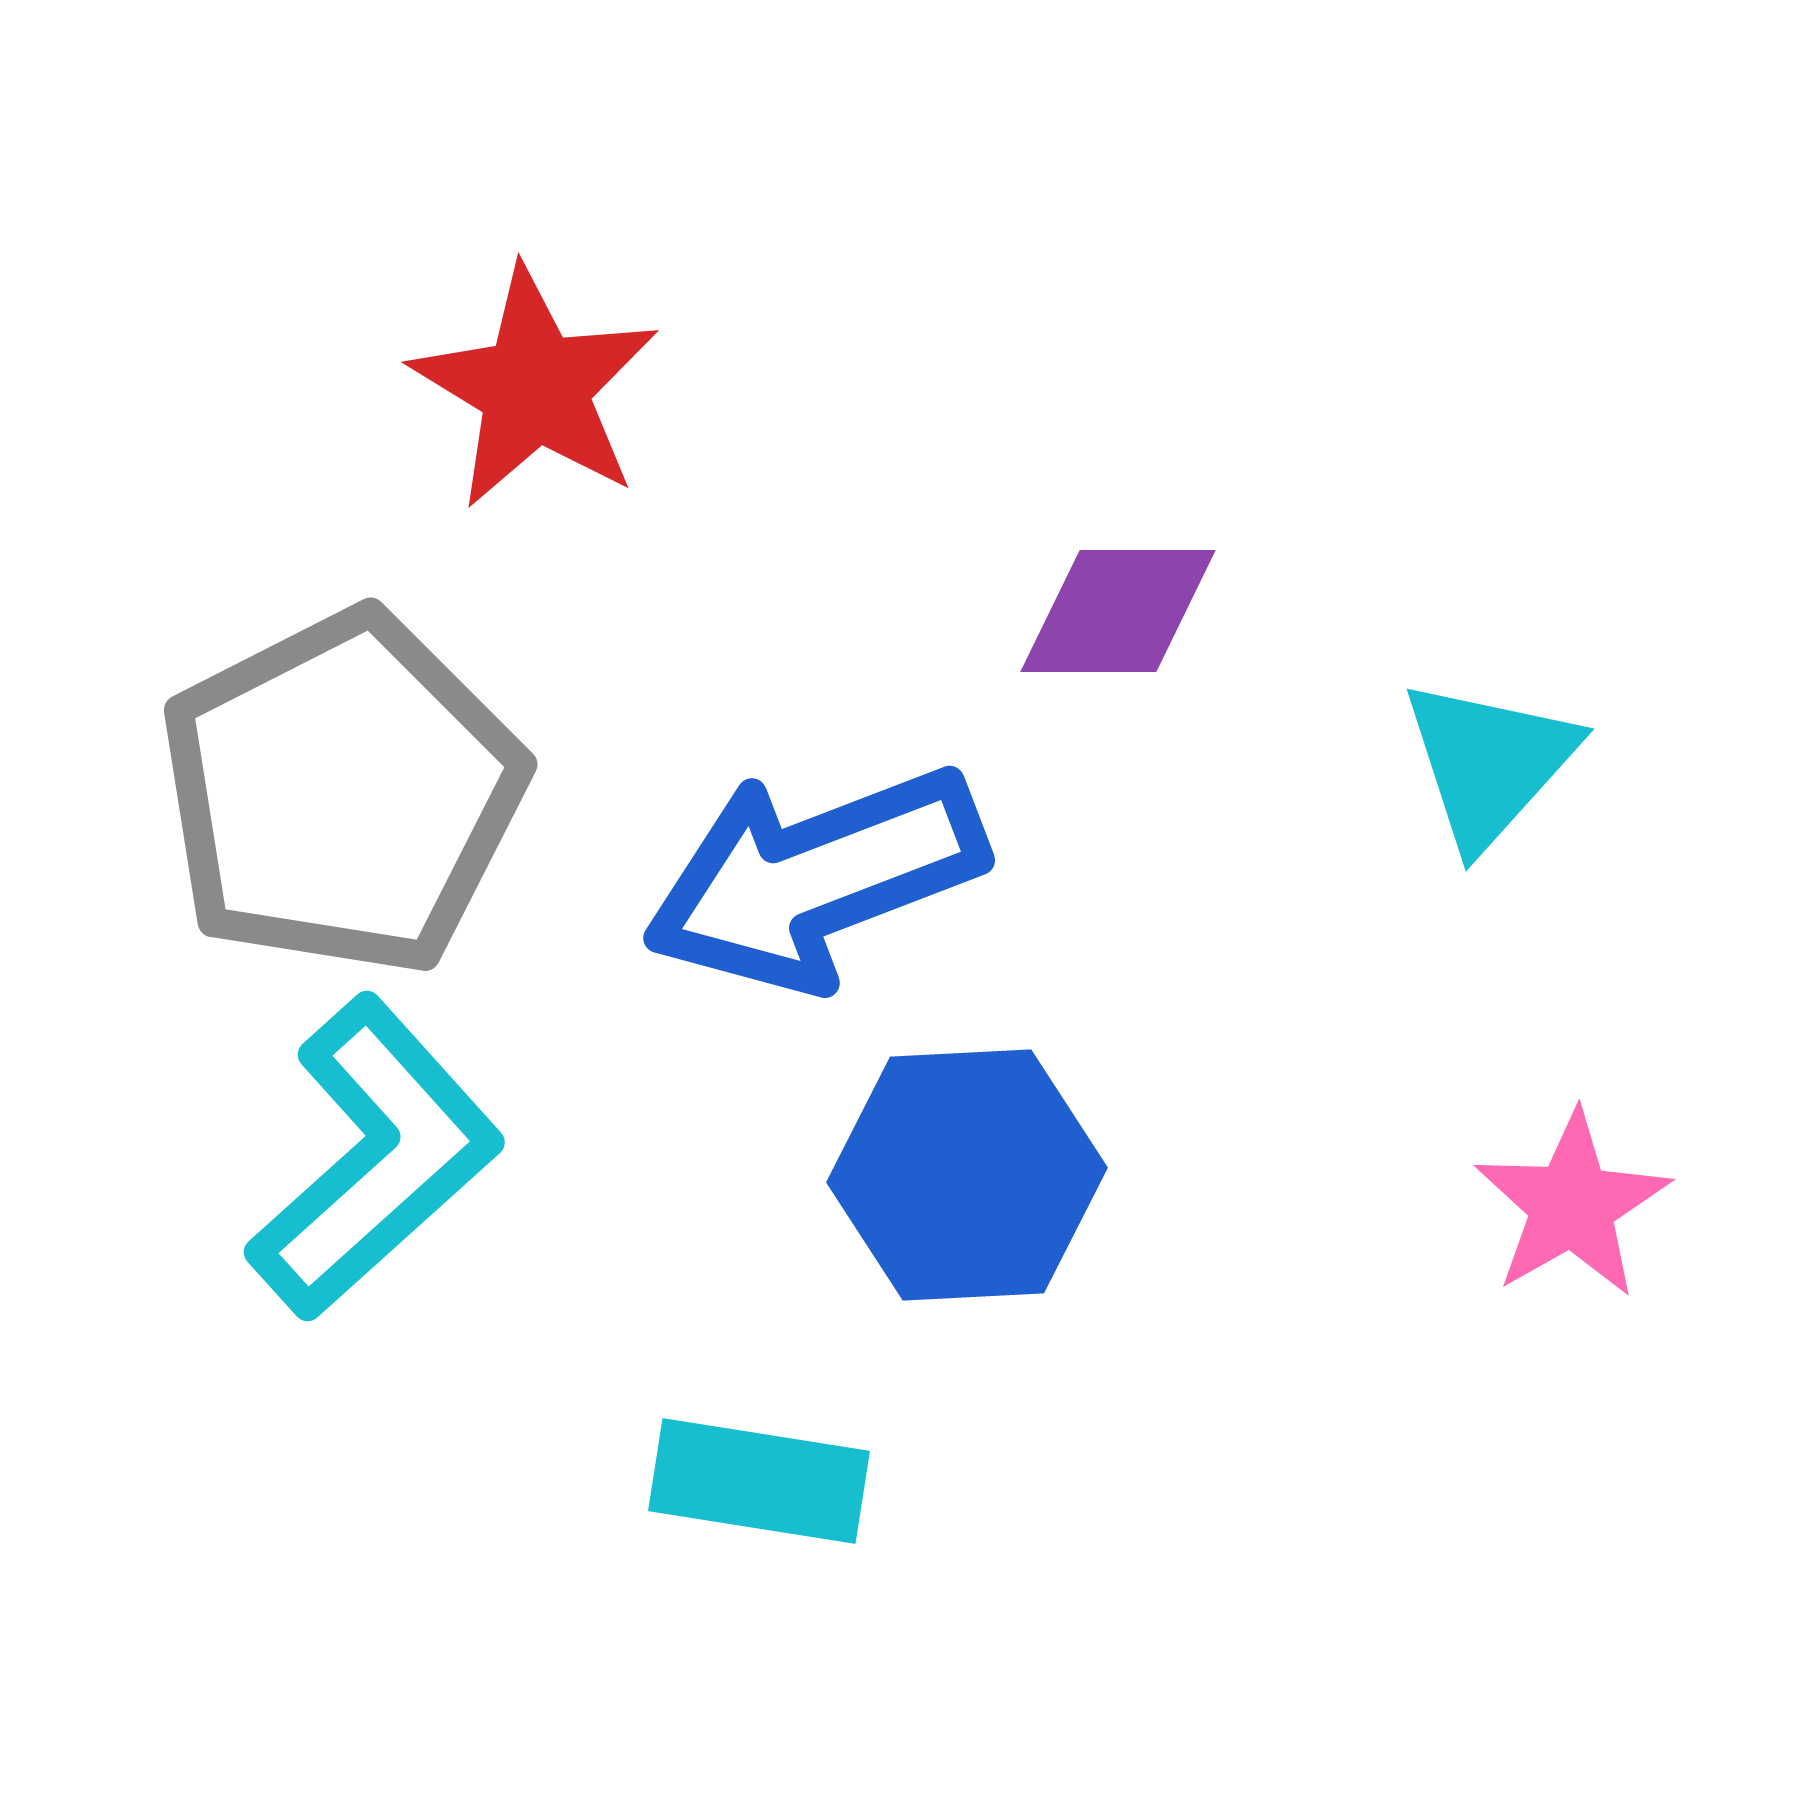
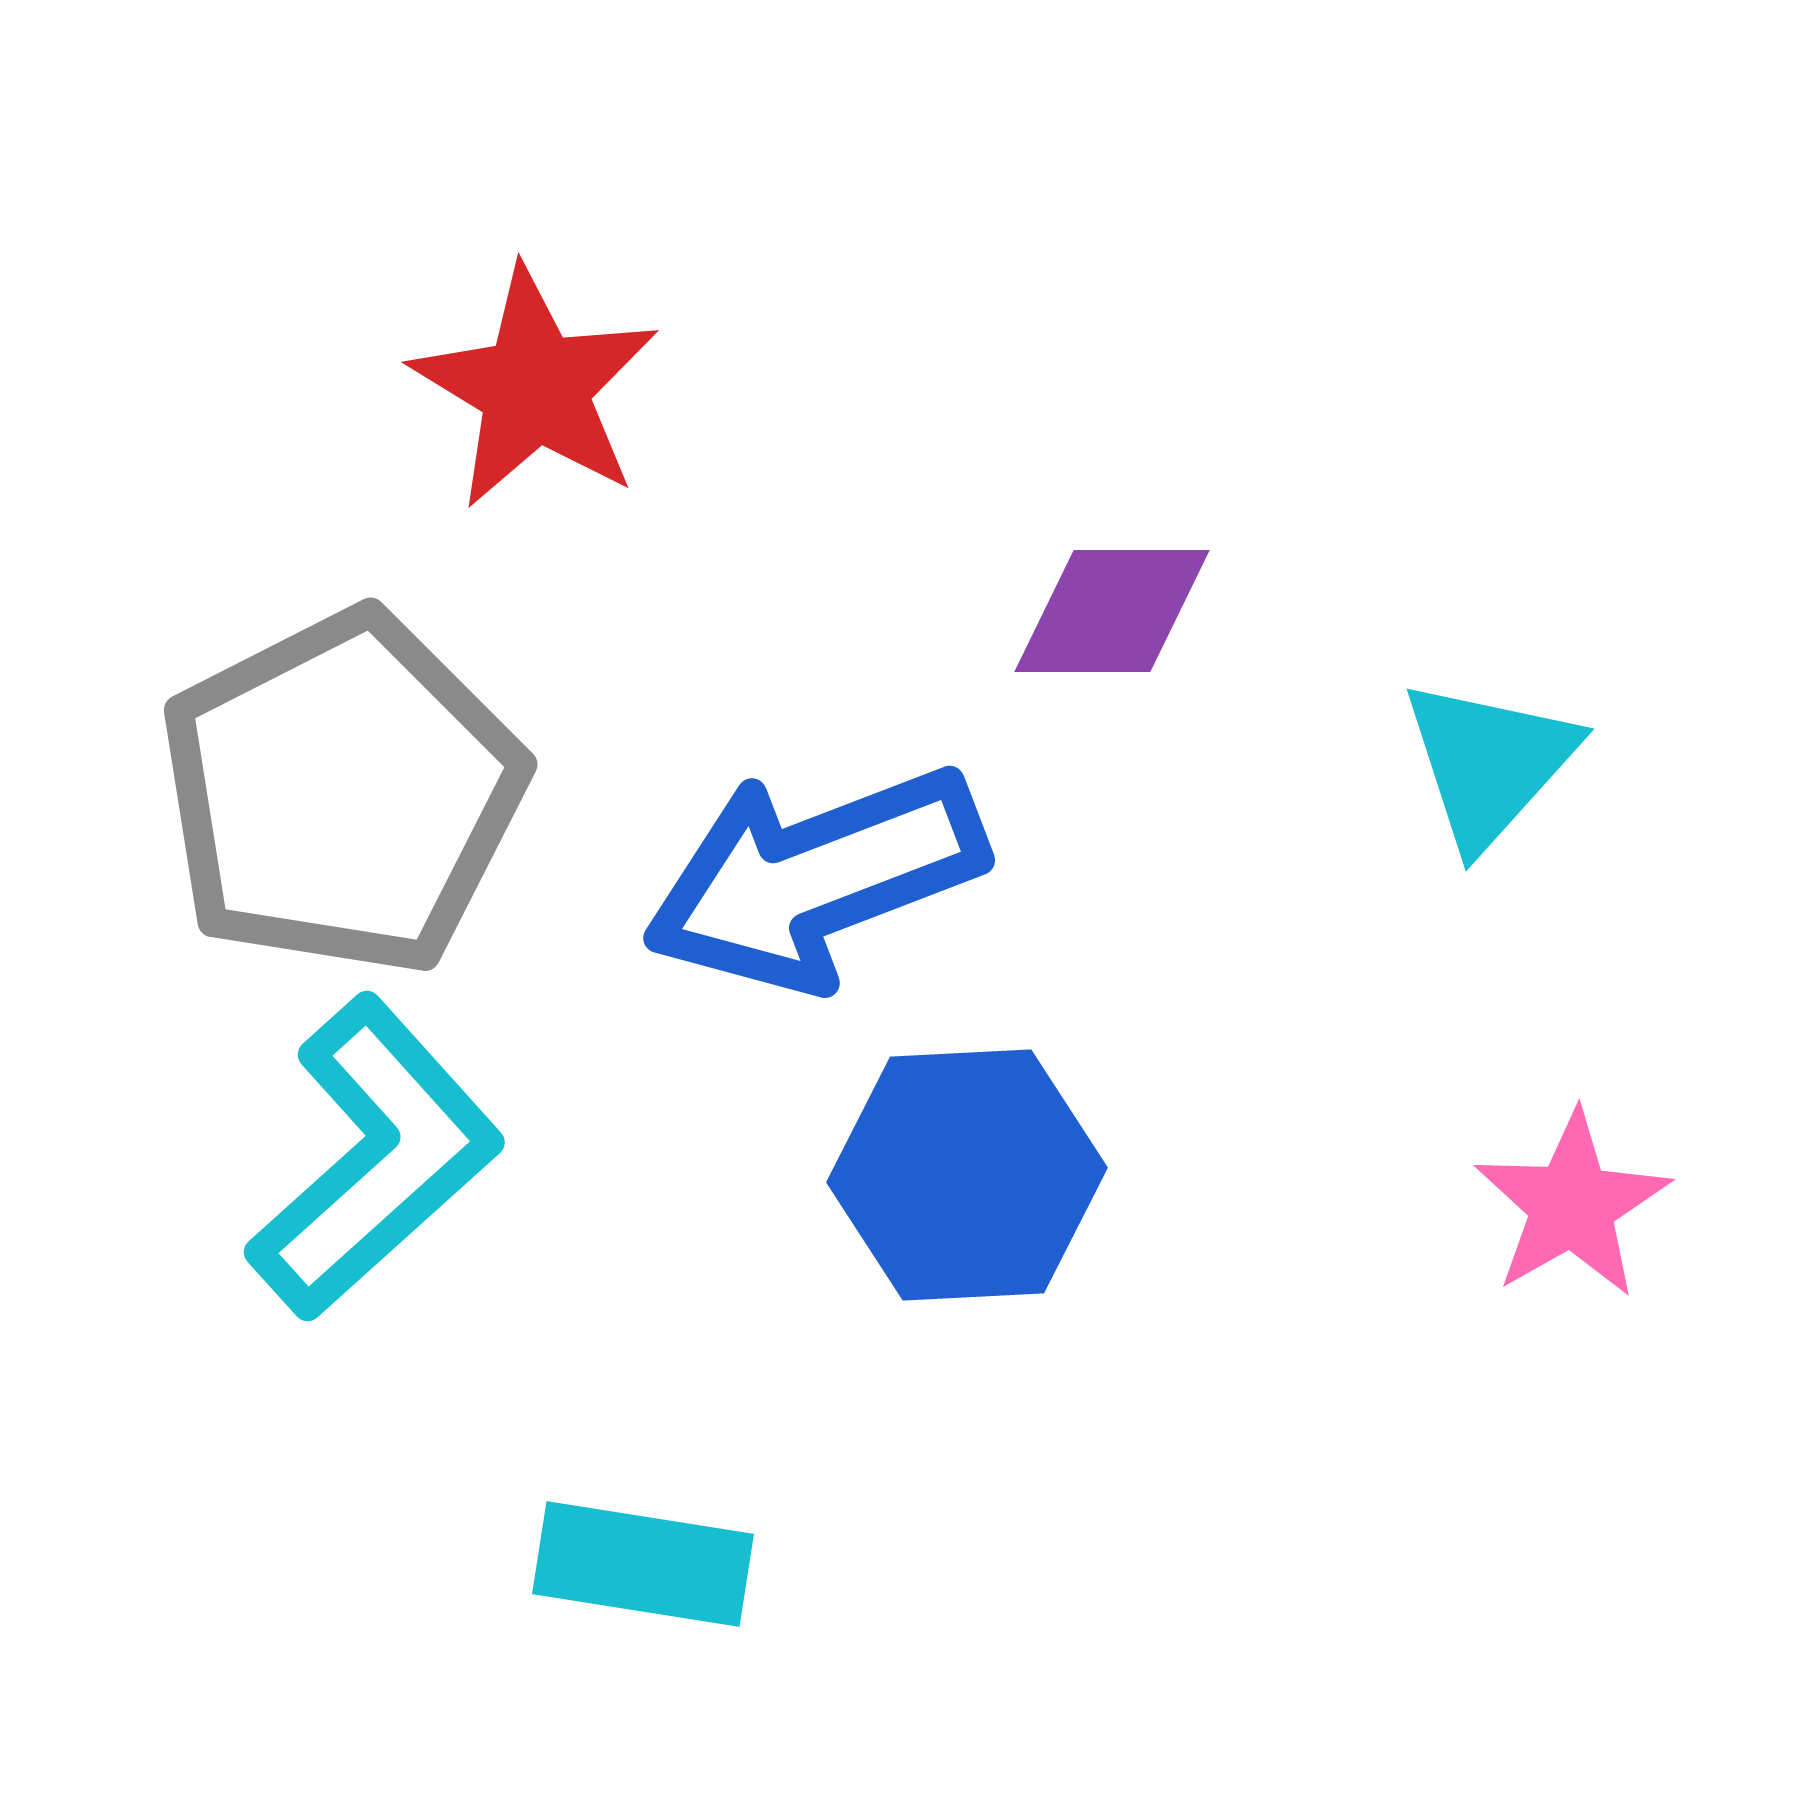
purple diamond: moved 6 px left
cyan rectangle: moved 116 px left, 83 px down
